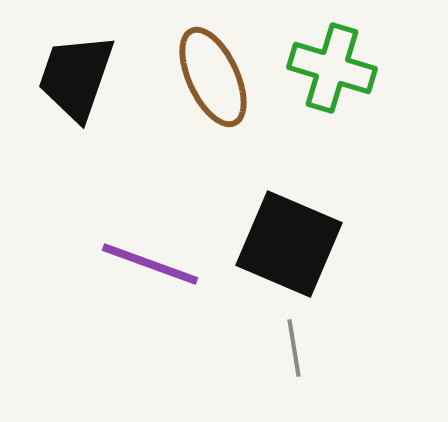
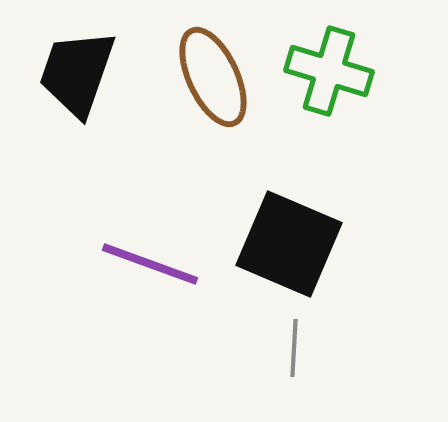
green cross: moved 3 px left, 3 px down
black trapezoid: moved 1 px right, 4 px up
gray line: rotated 12 degrees clockwise
